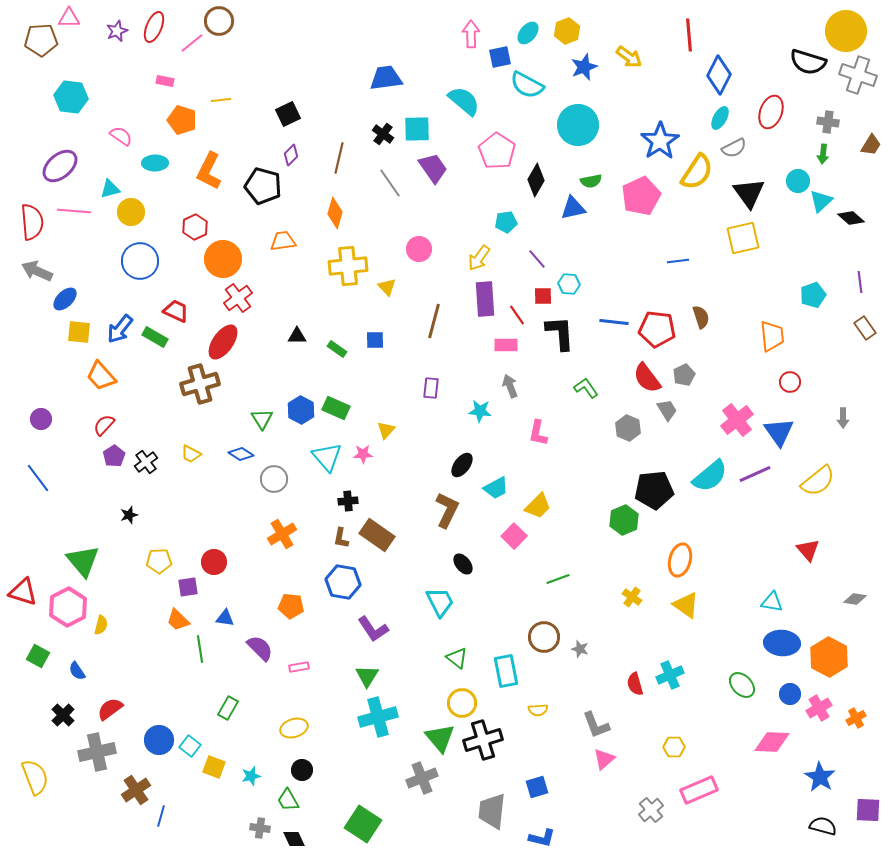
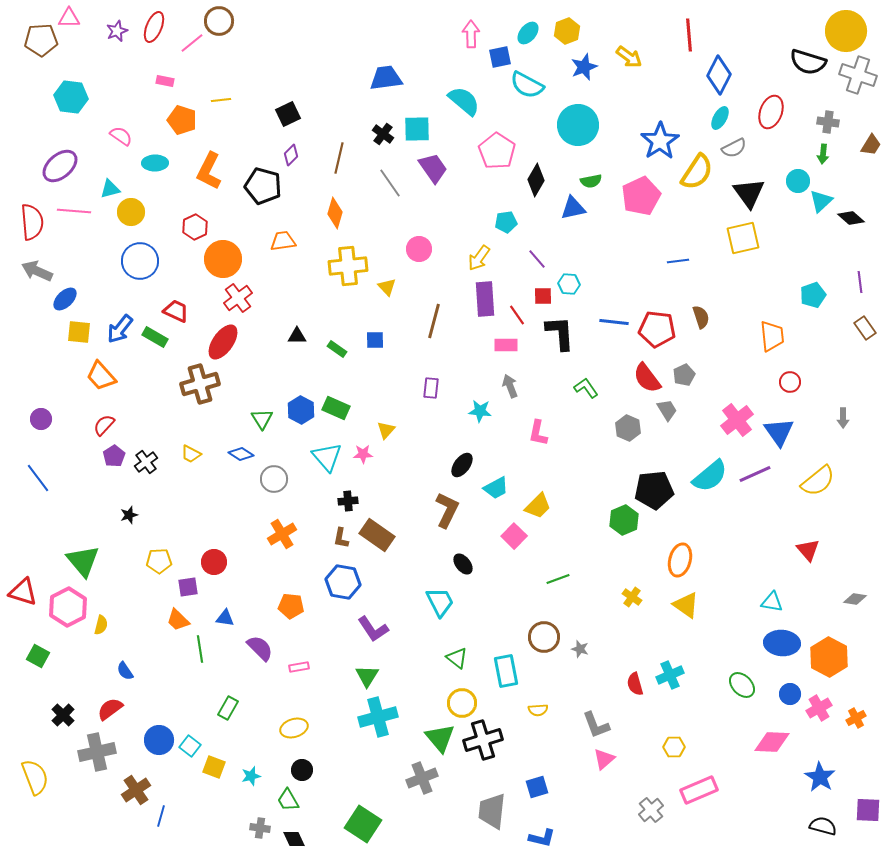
blue semicircle at (77, 671): moved 48 px right
